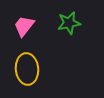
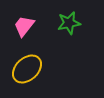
yellow ellipse: rotated 52 degrees clockwise
